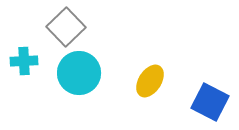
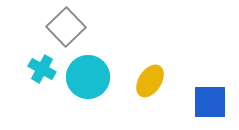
cyan cross: moved 18 px right, 8 px down; rotated 32 degrees clockwise
cyan circle: moved 9 px right, 4 px down
blue square: rotated 27 degrees counterclockwise
